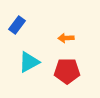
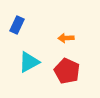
blue rectangle: rotated 12 degrees counterclockwise
red pentagon: rotated 25 degrees clockwise
